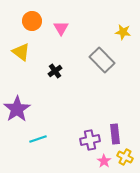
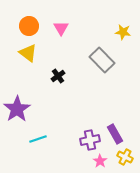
orange circle: moved 3 px left, 5 px down
yellow triangle: moved 7 px right, 1 px down
black cross: moved 3 px right, 5 px down
purple rectangle: rotated 24 degrees counterclockwise
pink star: moved 4 px left
